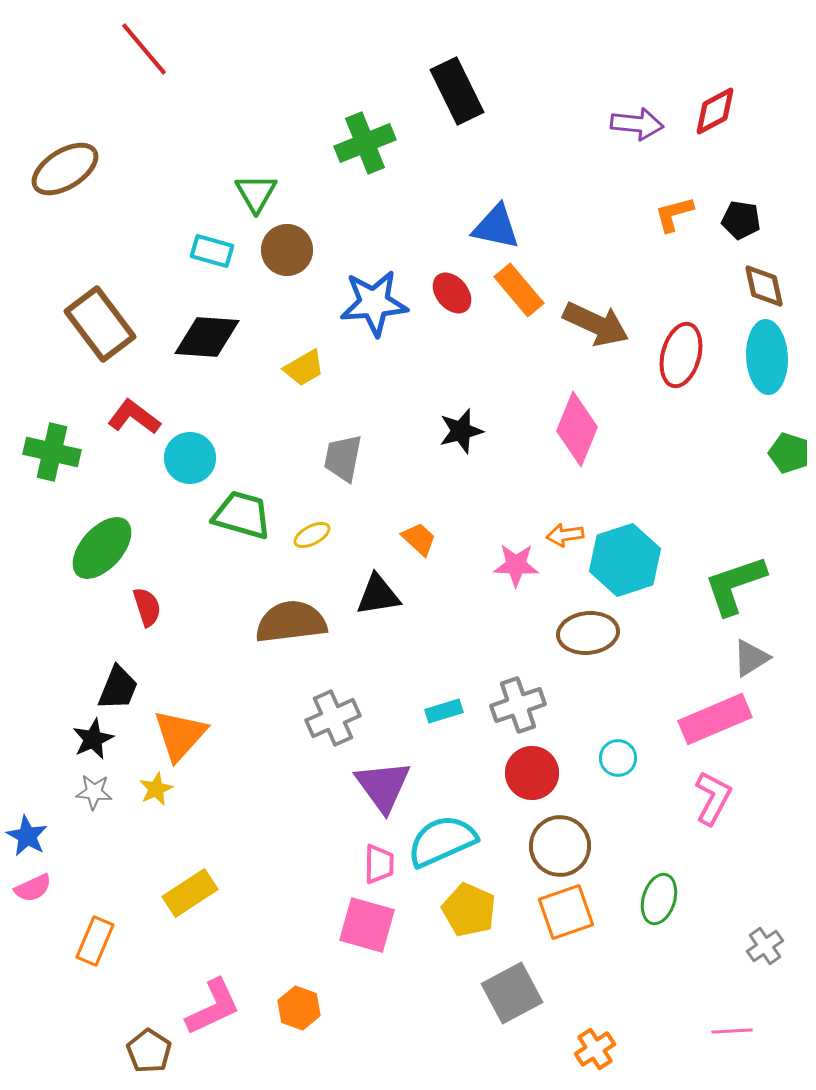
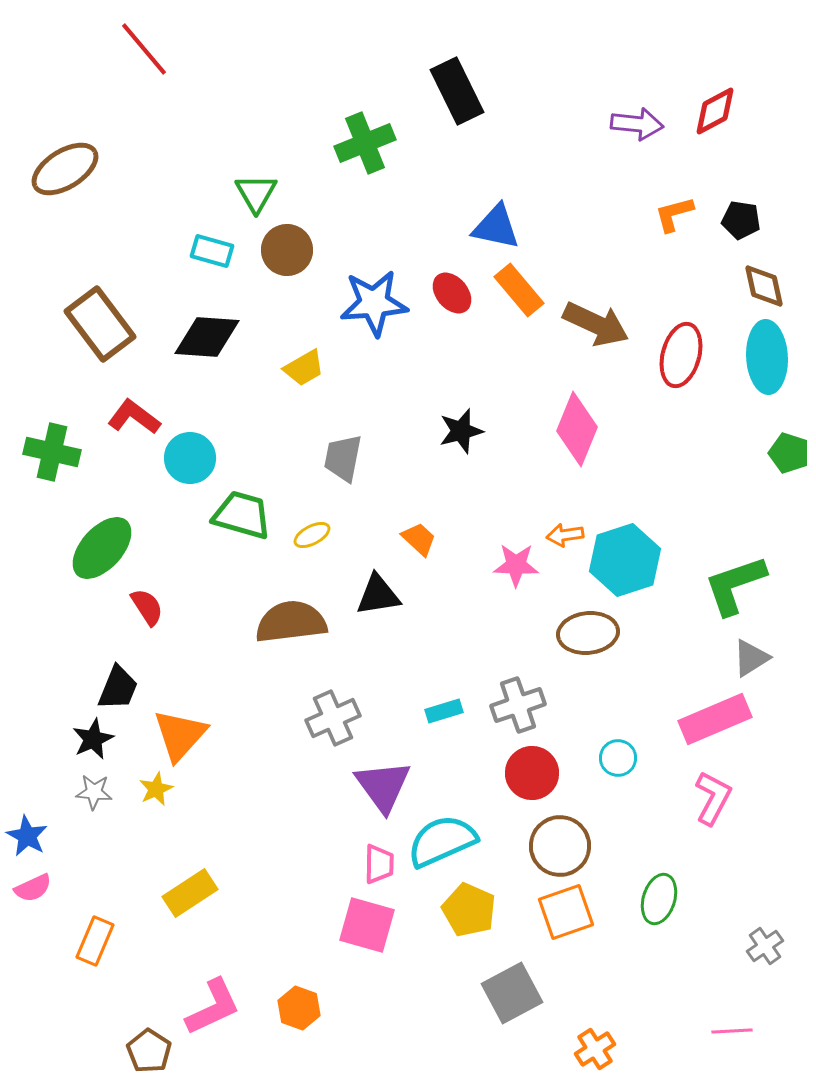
red semicircle at (147, 607): rotated 15 degrees counterclockwise
